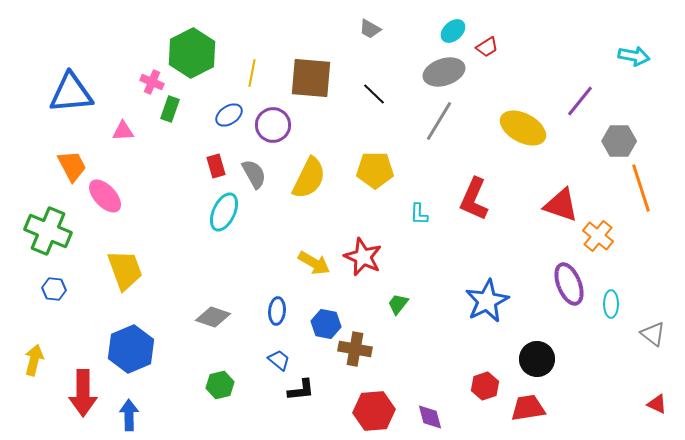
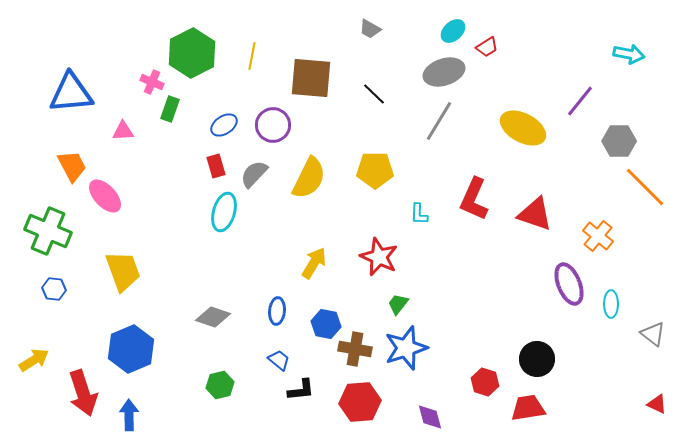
cyan arrow at (634, 56): moved 5 px left, 2 px up
yellow line at (252, 73): moved 17 px up
blue ellipse at (229, 115): moved 5 px left, 10 px down
gray semicircle at (254, 174): rotated 108 degrees counterclockwise
orange line at (641, 188): moved 4 px right, 1 px up; rotated 27 degrees counterclockwise
red triangle at (561, 205): moved 26 px left, 9 px down
cyan ellipse at (224, 212): rotated 9 degrees counterclockwise
red star at (363, 257): moved 16 px right
yellow arrow at (314, 263): rotated 88 degrees counterclockwise
yellow trapezoid at (125, 270): moved 2 px left, 1 px down
blue star at (487, 301): moved 81 px left, 47 px down; rotated 9 degrees clockwise
yellow arrow at (34, 360): rotated 44 degrees clockwise
red hexagon at (485, 386): moved 4 px up; rotated 24 degrees counterclockwise
red arrow at (83, 393): rotated 18 degrees counterclockwise
red hexagon at (374, 411): moved 14 px left, 9 px up
